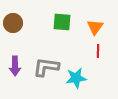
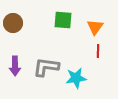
green square: moved 1 px right, 2 px up
